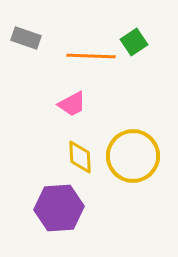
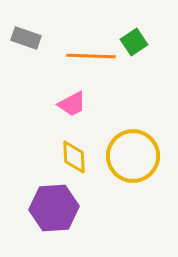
yellow diamond: moved 6 px left
purple hexagon: moved 5 px left
